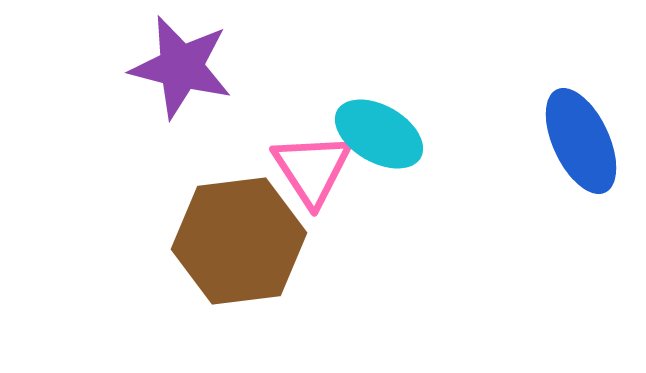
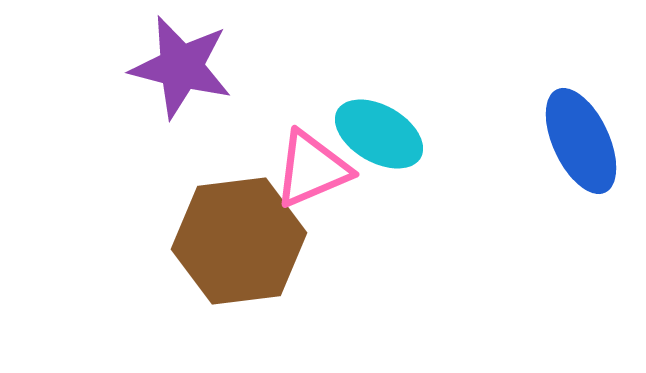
pink triangle: rotated 40 degrees clockwise
